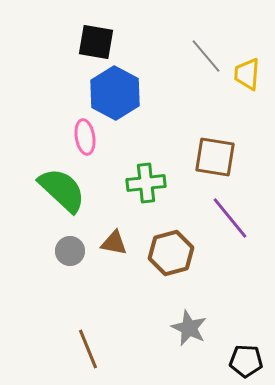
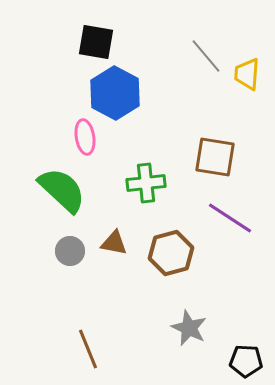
purple line: rotated 18 degrees counterclockwise
